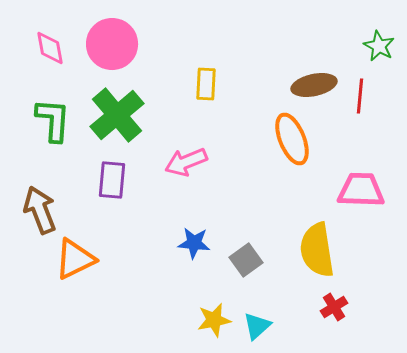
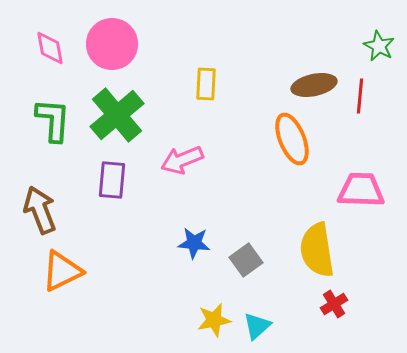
pink arrow: moved 4 px left, 2 px up
orange triangle: moved 13 px left, 12 px down
red cross: moved 3 px up
